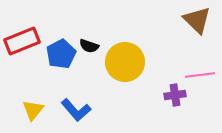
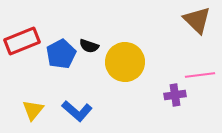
blue L-shape: moved 1 px right, 1 px down; rotated 8 degrees counterclockwise
